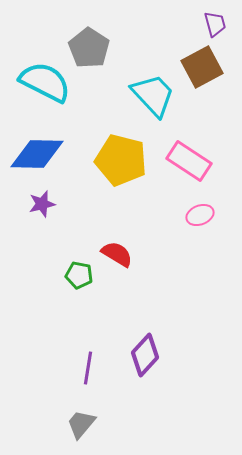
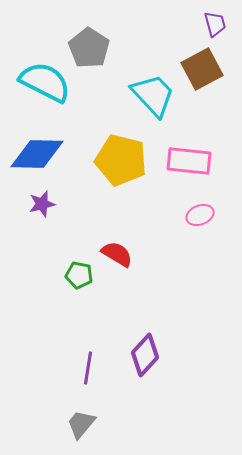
brown square: moved 2 px down
pink rectangle: rotated 27 degrees counterclockwise
